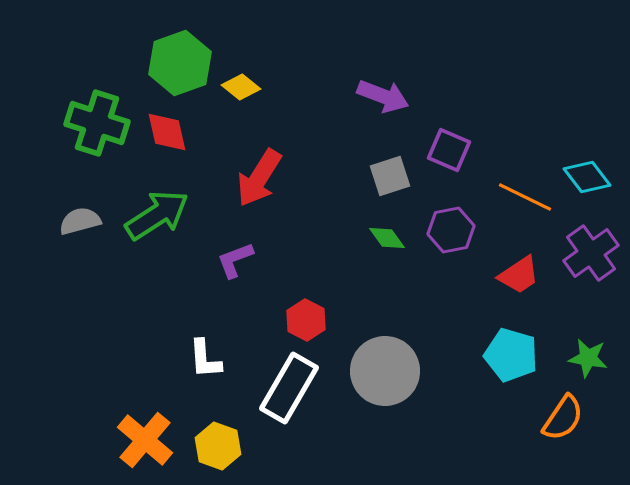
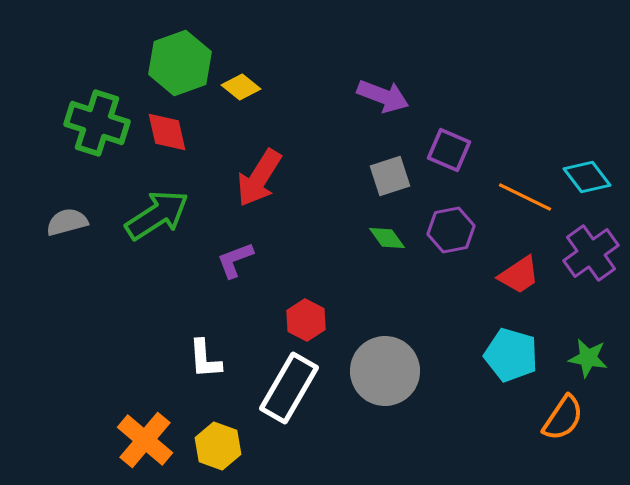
gray semicircle: moved 13 px left, 1 px down
